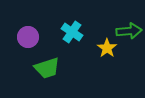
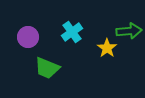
cyan cross: rotated 20 degrees clockwise
green trapezoid: rotated 40 degrees clockwise
